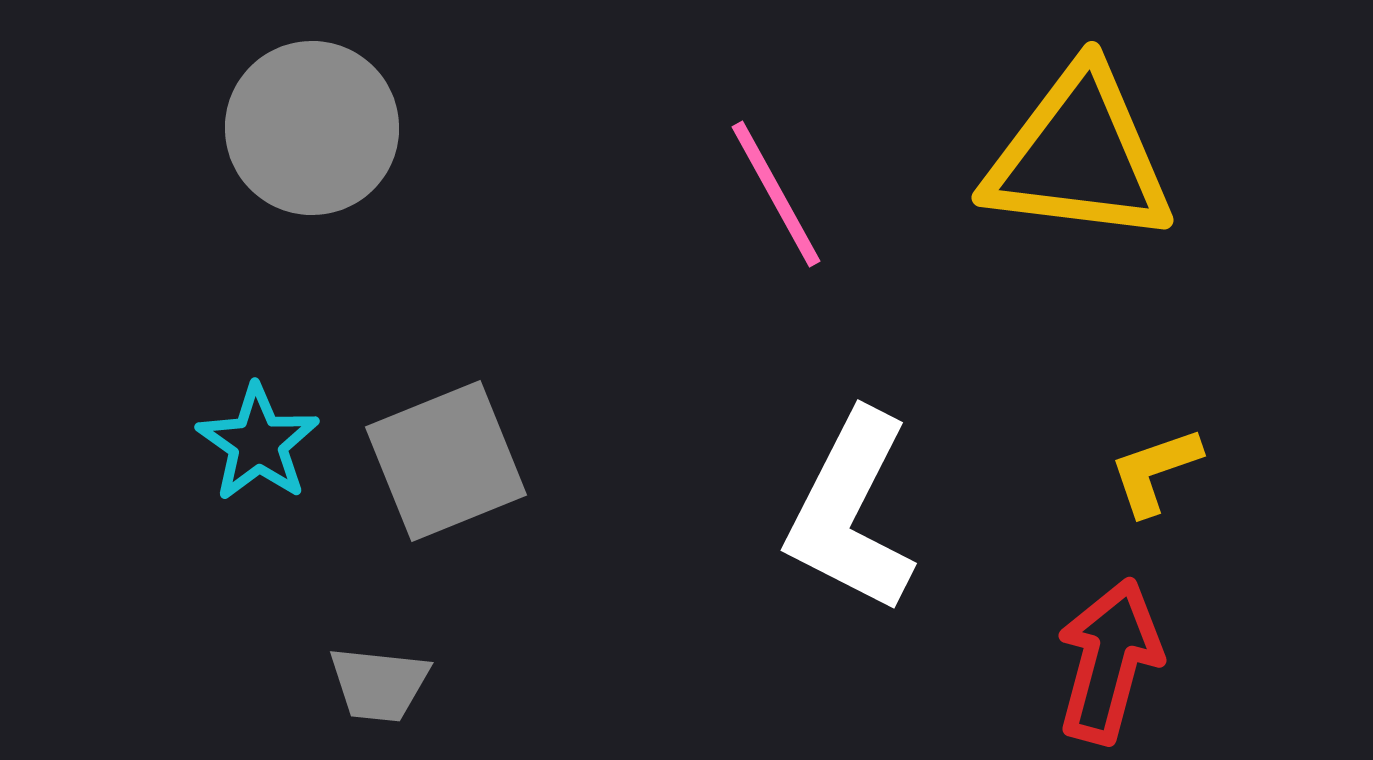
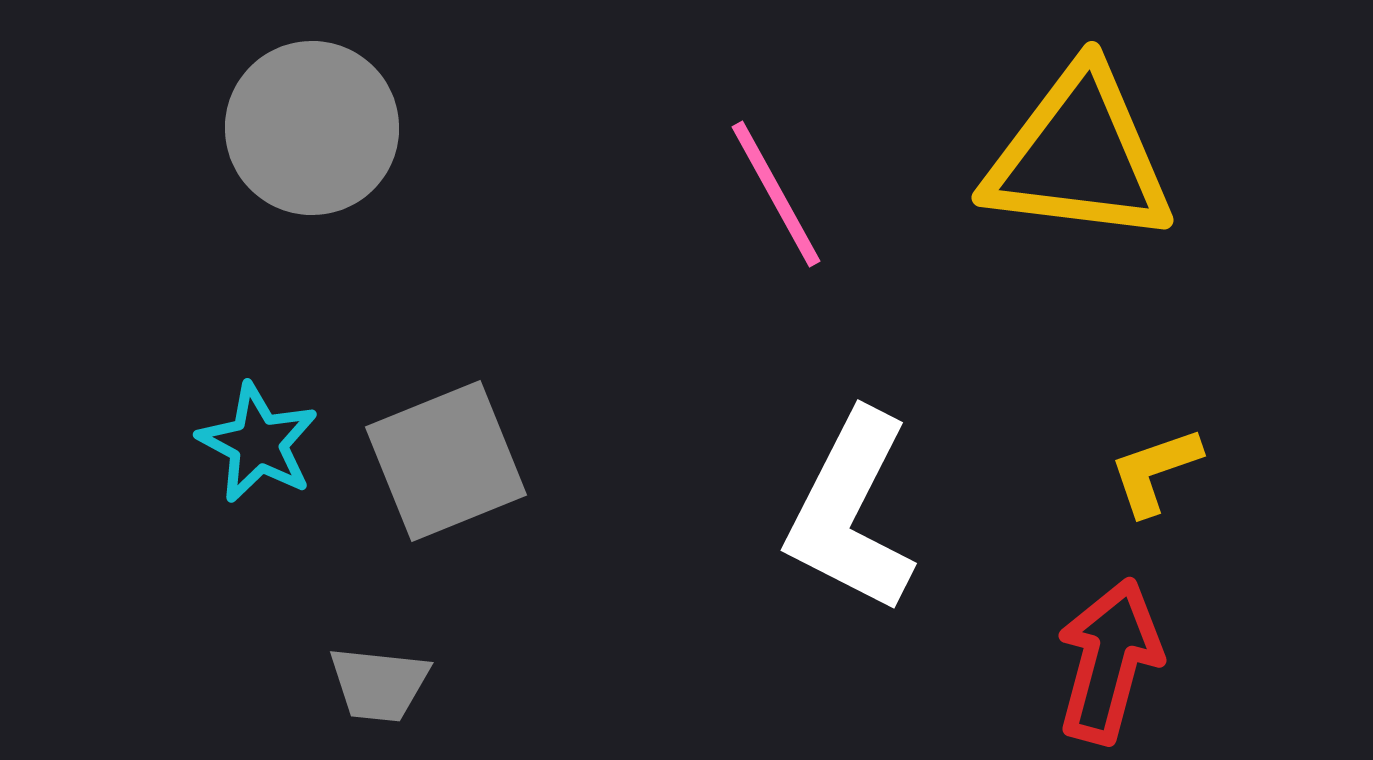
cyan star: rotated 7 degrees counterclockwise
